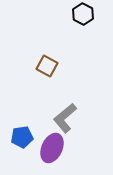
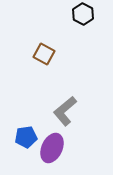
brown square: moved 3 px left, 12 px up
gray L-shape: moved 7 px up
blue pentagon: moved 4 px right
